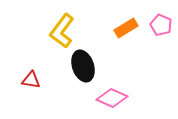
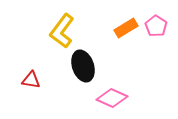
pink pentagon: moved 5 px left, 1 px down; rotated 10 degrees clockwise
